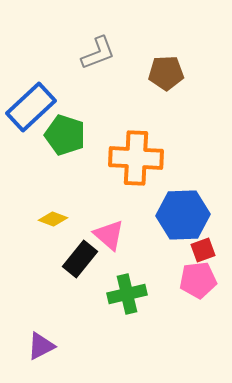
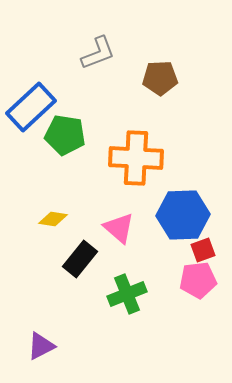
brown pentagon: moved 6 px left, 5 px down
green pentagon: rotated 9 degrees counterclockwise
yellow diamond: rotated 12 degrees counterclockwise
pink triangle: moved 10 px right, 7 px up
green cross: rotated 9 degrees counterclockwise
